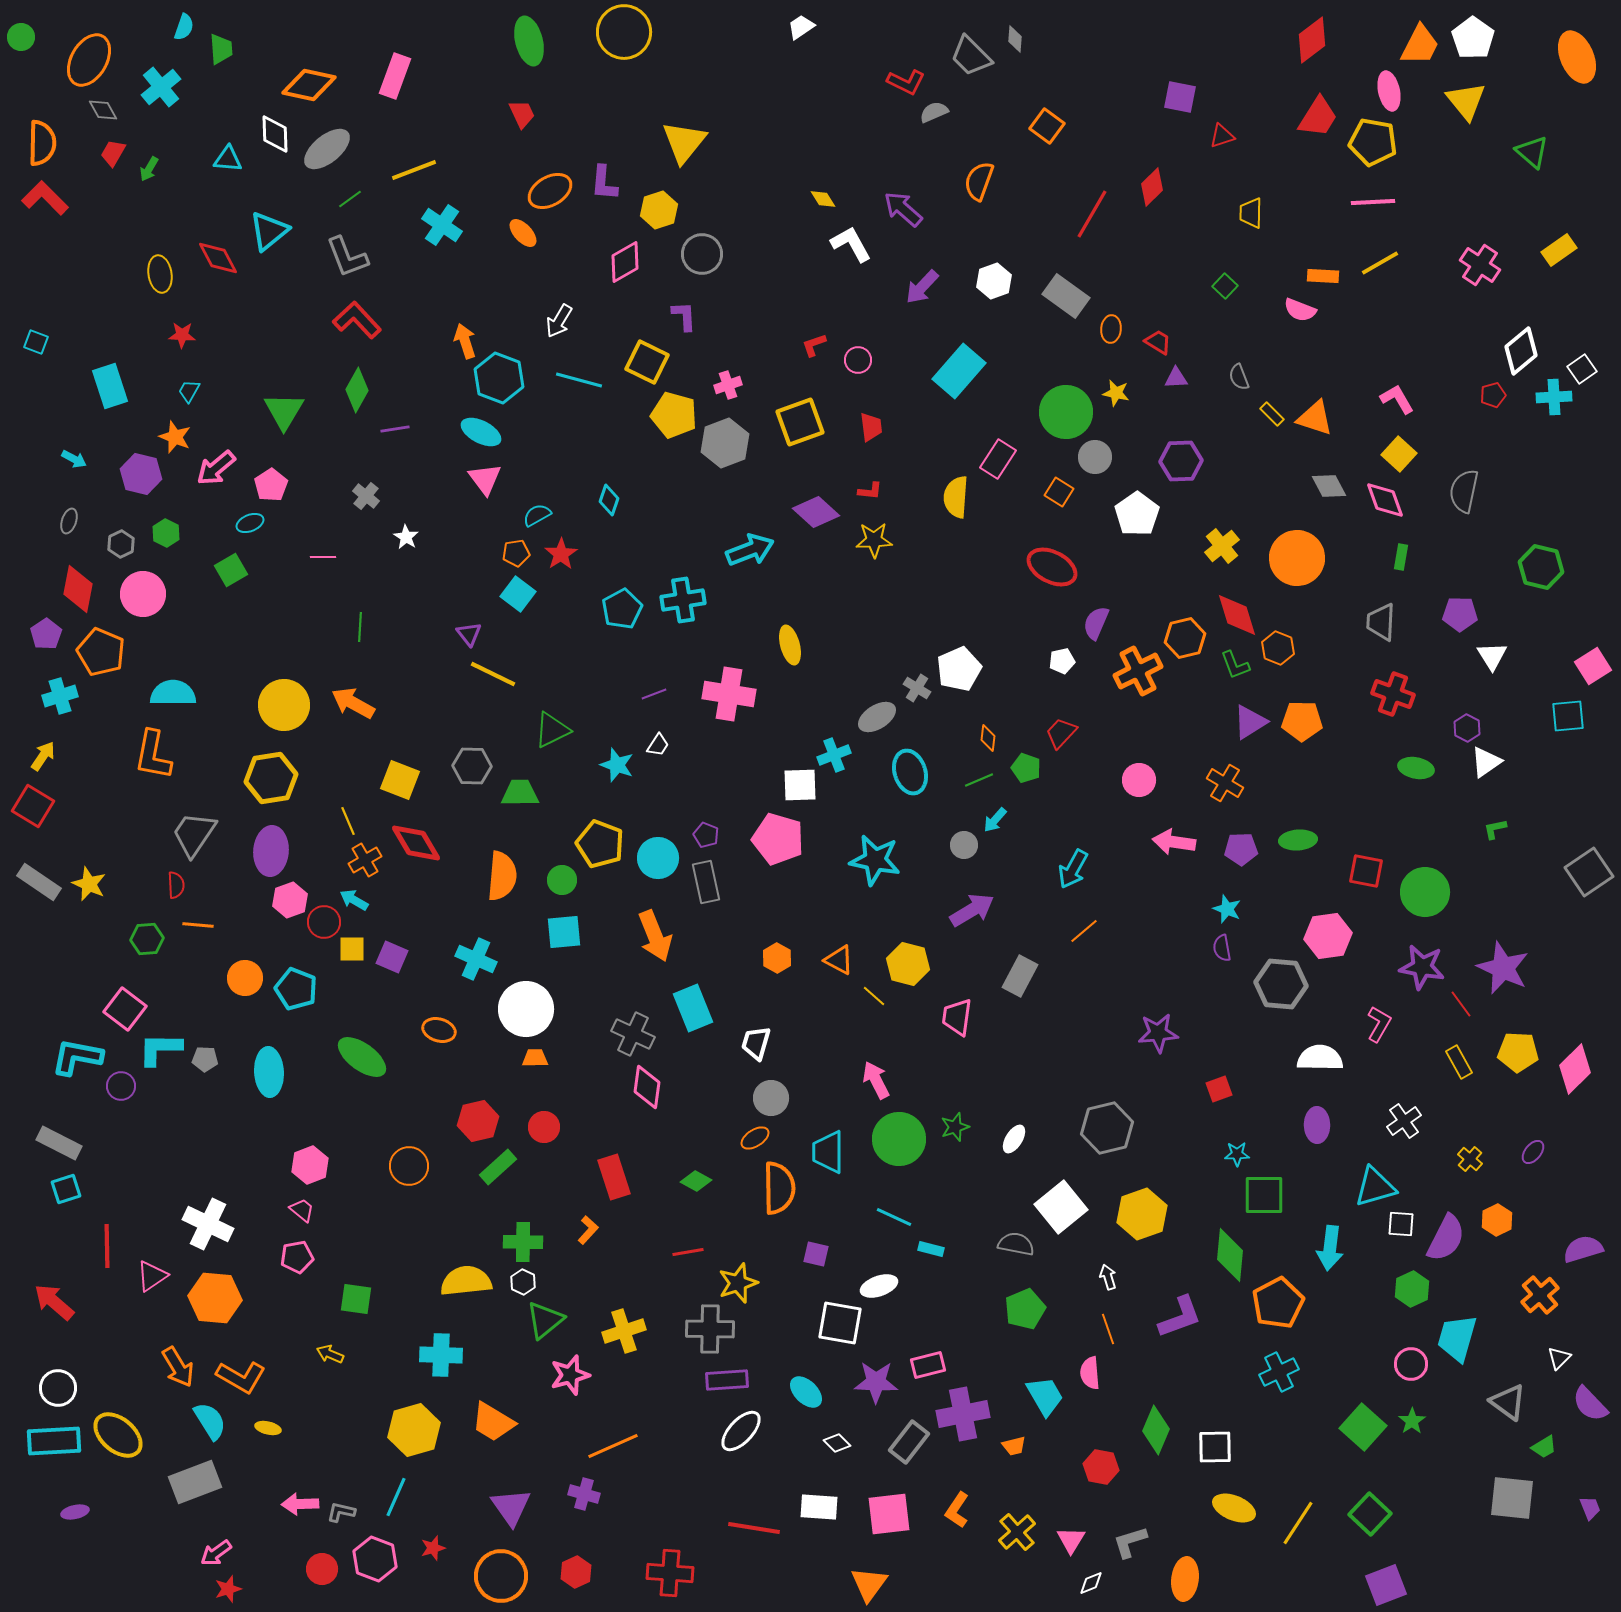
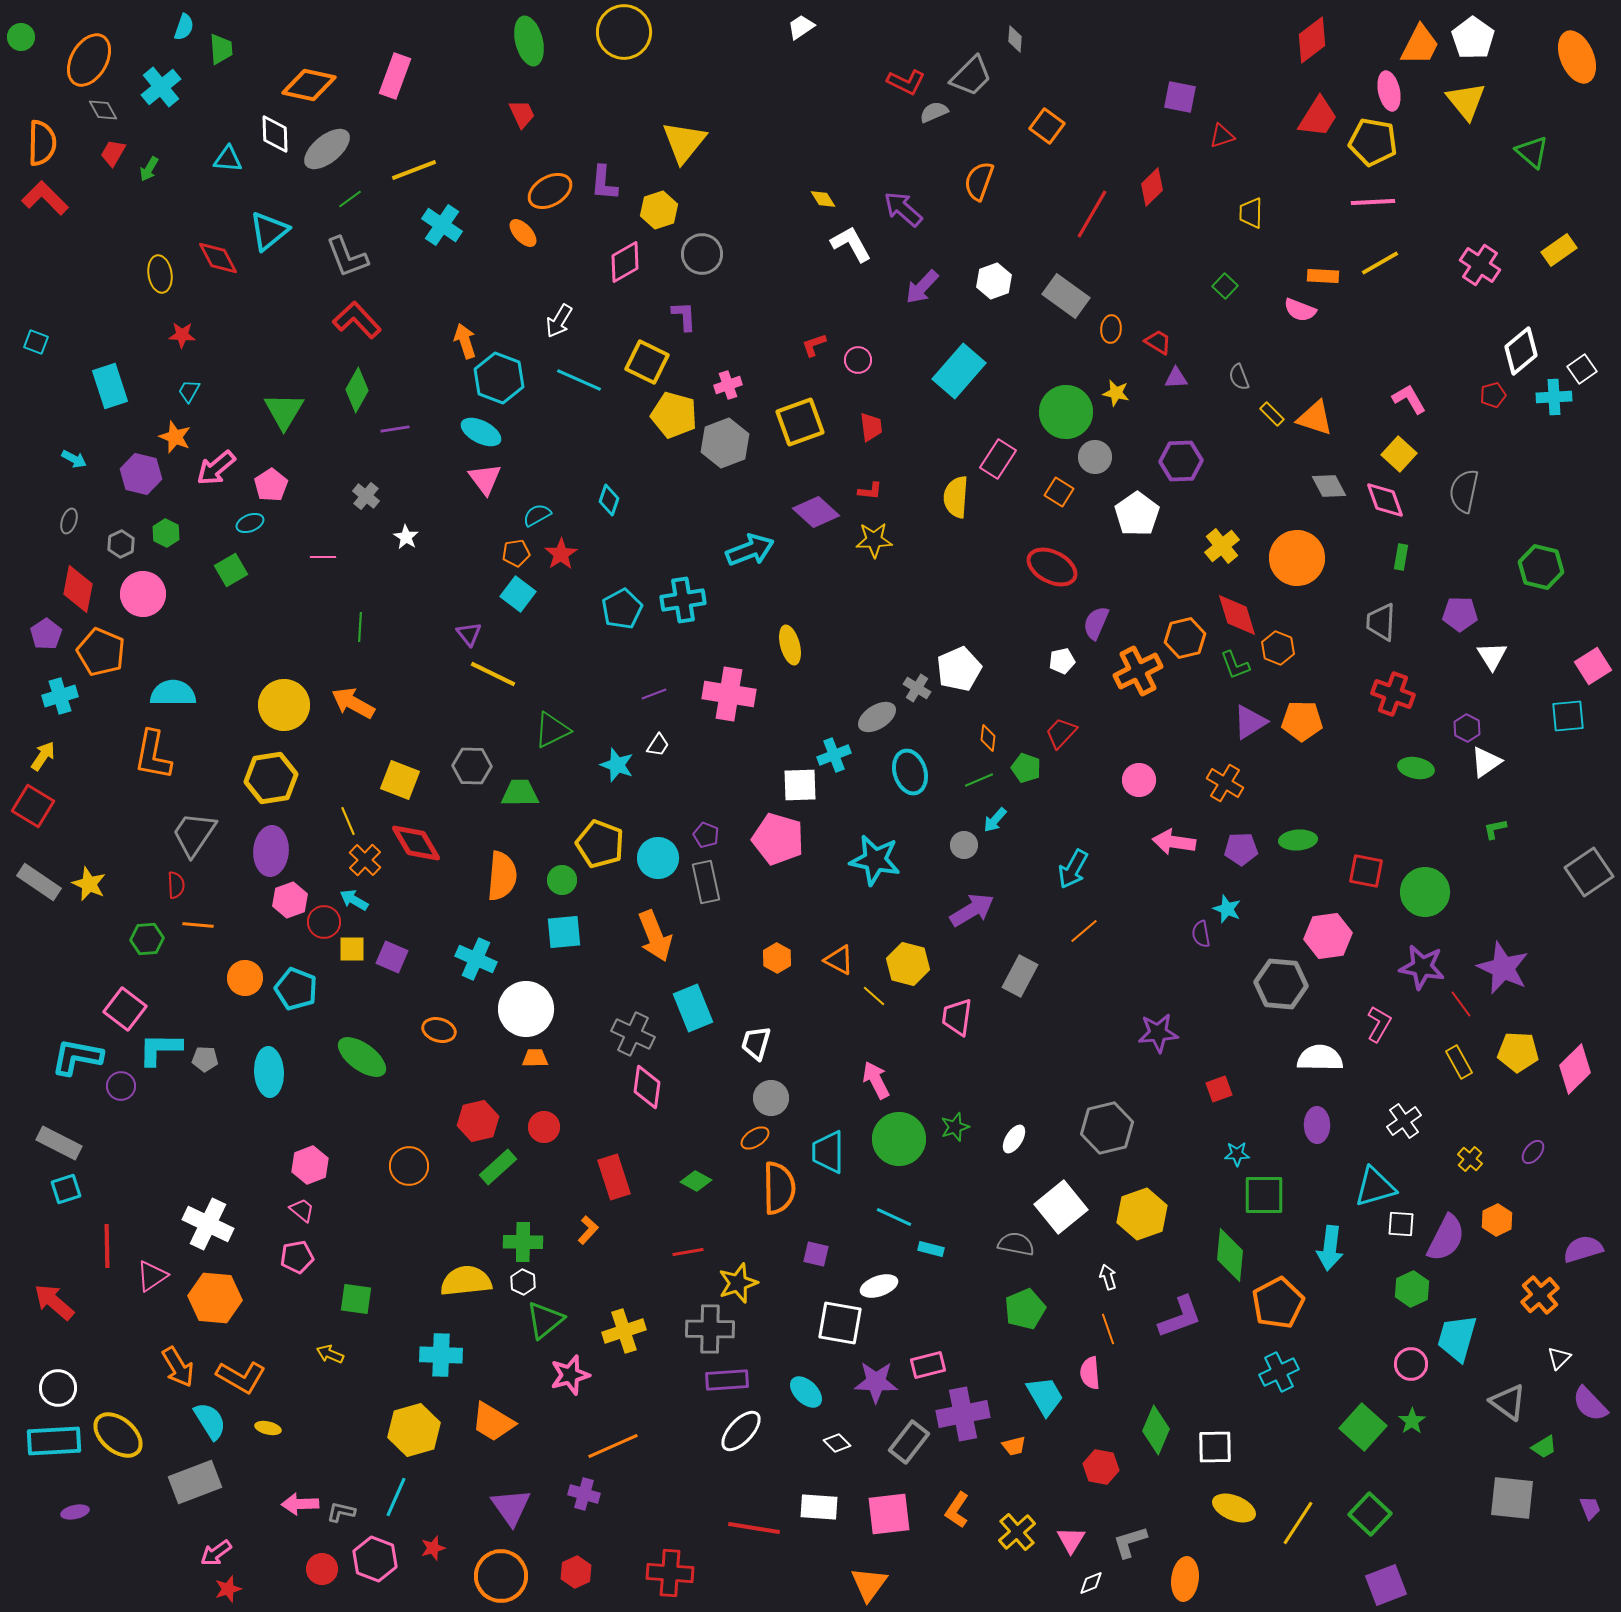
gray trapezoid at (971, 56): moved 20 px down; rotated 90 degrees counterclockwise
cyan line at (579, 380): rotated 9 degrees clockwise
pink L-shape at (1397, 399): moved 12 px right
orange cross at (365, 860): rotated 16 degrees counterclockwise
purple semicircle at (1222, 948): moved 21 px left, 14 px up
